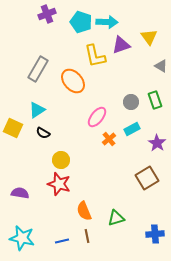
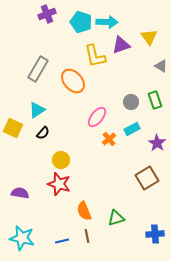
black semicircle: rotated 80 degrees counterclockwise
